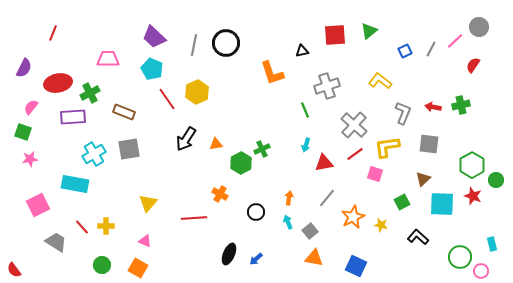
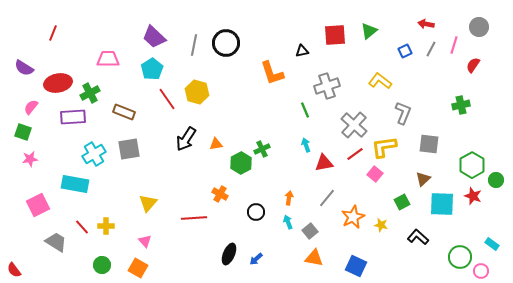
pink line at (455, 41): moved 1 px left, 4 px down; rotated 30 degrees counterclockwise
purple semicircle at (24, 68): rotated 96 degrees clockwise
cyan pentagon at (152, 69): rotated 15 degrees clockwise
yellow hexagon at (197, 92): rotated 20 degrees counterclockwise
red arrow at (433, 107): moved 7 px left, 83 px up
cyan arrow at (306, 145): rotated 144 degrees clockwise
yellow L-shape at (387, 147): moved 3 px left
pink square at (375, 174): rotated 21 degrees clockwise
pink triangle at (145, 241): rotated 24 degrees clockwise
cyan rectangle at (492, 244): rotated 40 degrees counterclockwise
